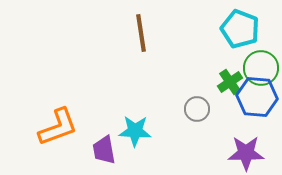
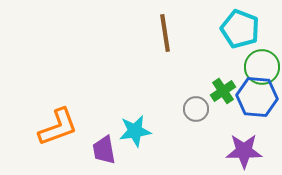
brown line: moved 24 px right
green circle: moved 1 px right, 1 px up
green cross: moved 7 px left, 9 px down
gray circle: moved 1 px left
cyan star: rotated 12 degrees counterclockwise
purple star: moved 2 px left, 2 px up
